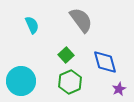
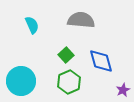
gray semicircle: rotated 48 degrees counterclockwise
blue diamond: moved 4 px left, 1 px up
green hexagon: moved 1 px left
purple star: moved 4 px right, 1 px down
